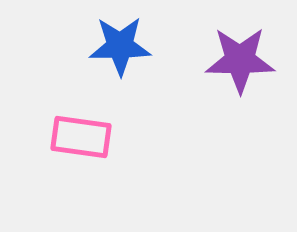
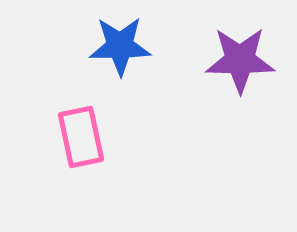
pink rectangle: rotated 70 degrees clockwise
